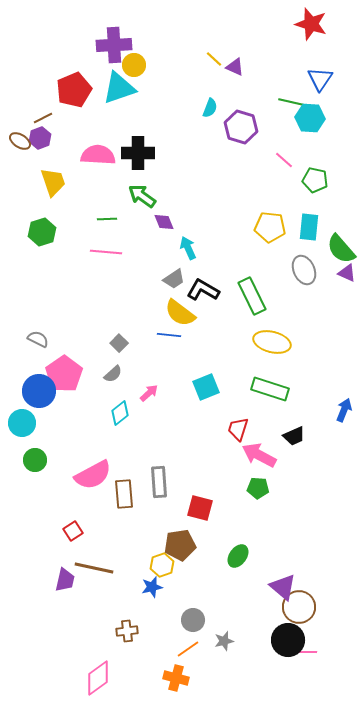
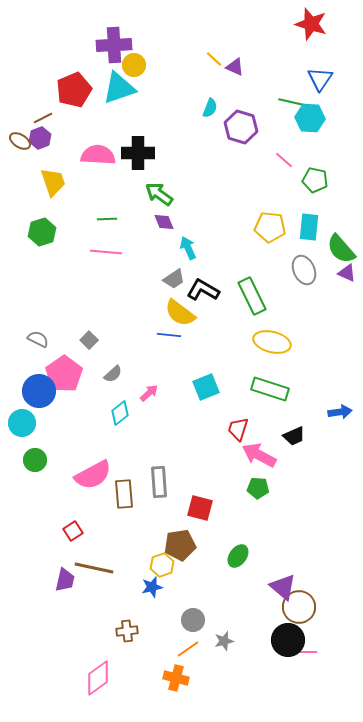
green arrow at (142, 196): moved 17 px right, 2 px up
gray square at (119, 343): moved 30 px left, 3 px up
blue arrow at (344, 410): moved 4 px left, 2 px down; rotated 60 degrees clockwise
